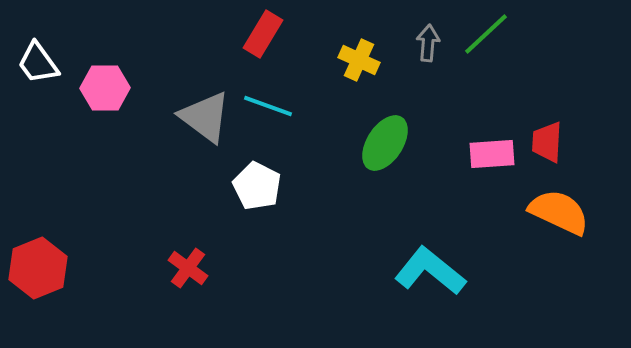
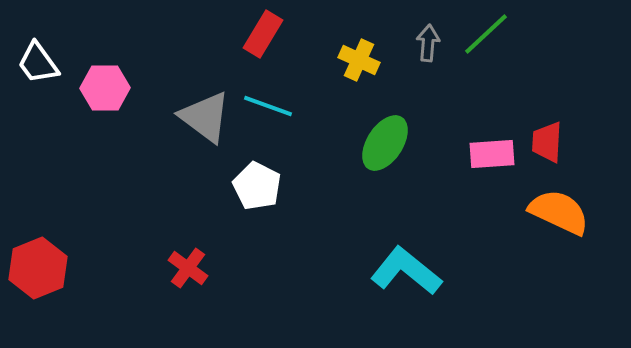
cyan L-shape: moved 24 px left
